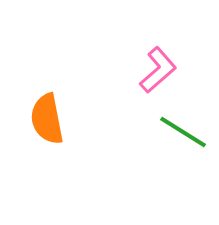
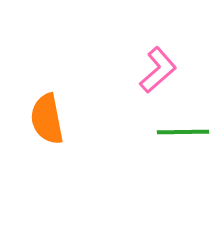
green line: rotated 33 degrees counterclockwise
